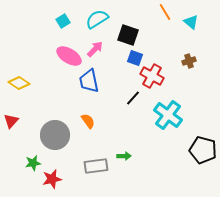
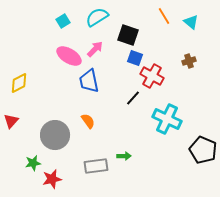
orange line: moved 1 px left, 4 px down
cyan semicircle: moved 2 px up
yellow diamond: rotated 60 degrees counterclockwise
cyan cross: moved 1 px left, 4 px down; rotated 12 degrees counterclockwise
black pentagon: rotated 8 degrees clockwise
